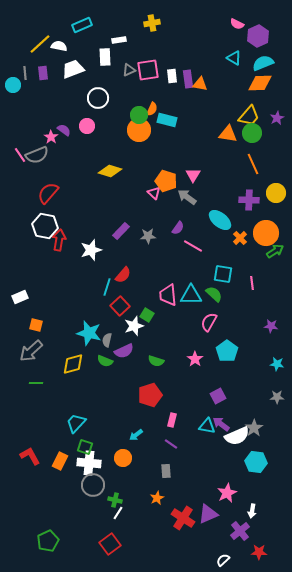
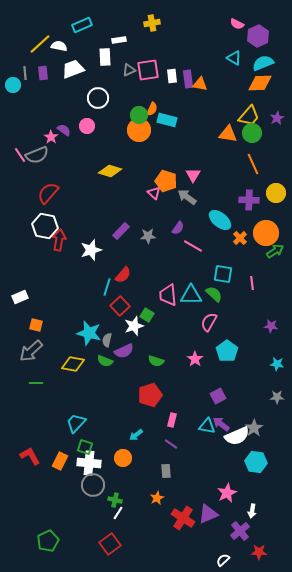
yellow diamond at (73, 364): rotated 25 degrees clockwise
